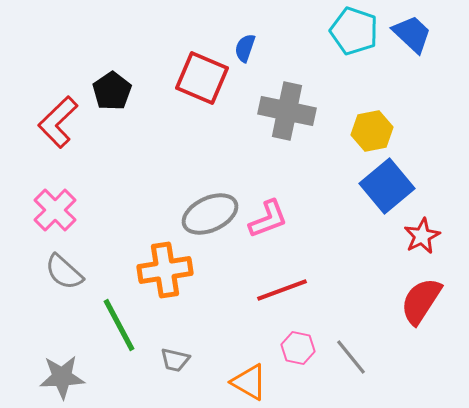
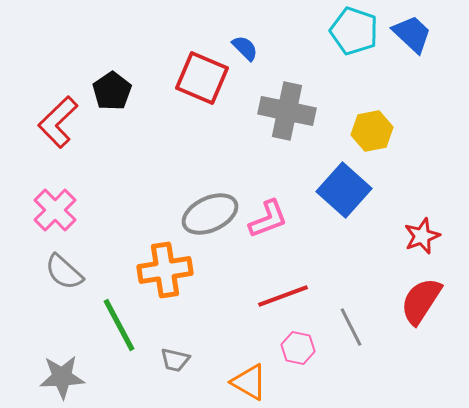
blue semicircle: rotated 116 degrees clockwise
blue square: moved 43 px left, 4 px down; rotated 8 degrees counterclockwise
red star: rotated 6 degrees clockwise
red line: moved 1 px right, 6 px down
gray line: moved 30 px up; rotated 12 degrees clockwise
